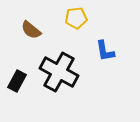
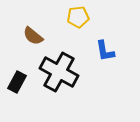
yellow pentagon: moved 2 px right, 1 px up
brown semicircle: moved 2 px right, 6 px down
black rectangle: moved 1 px down
